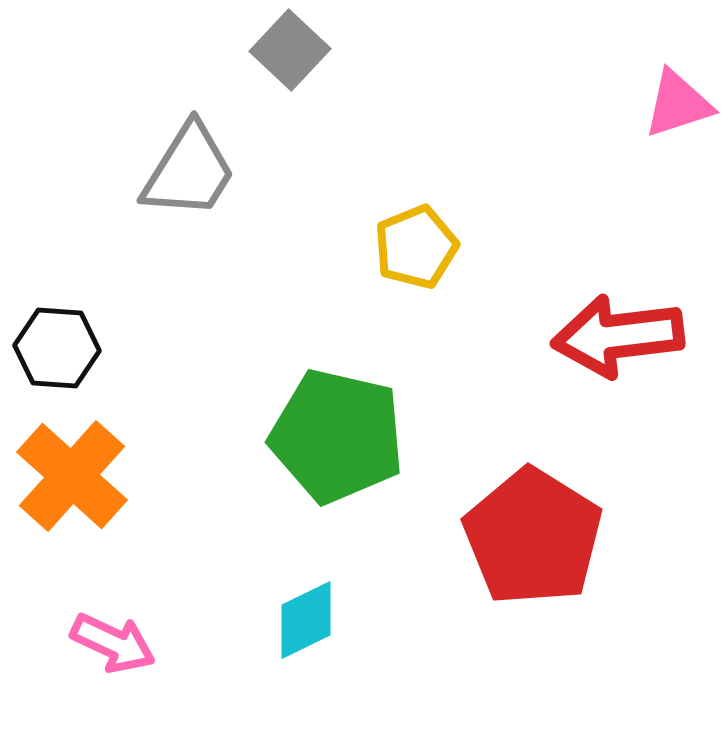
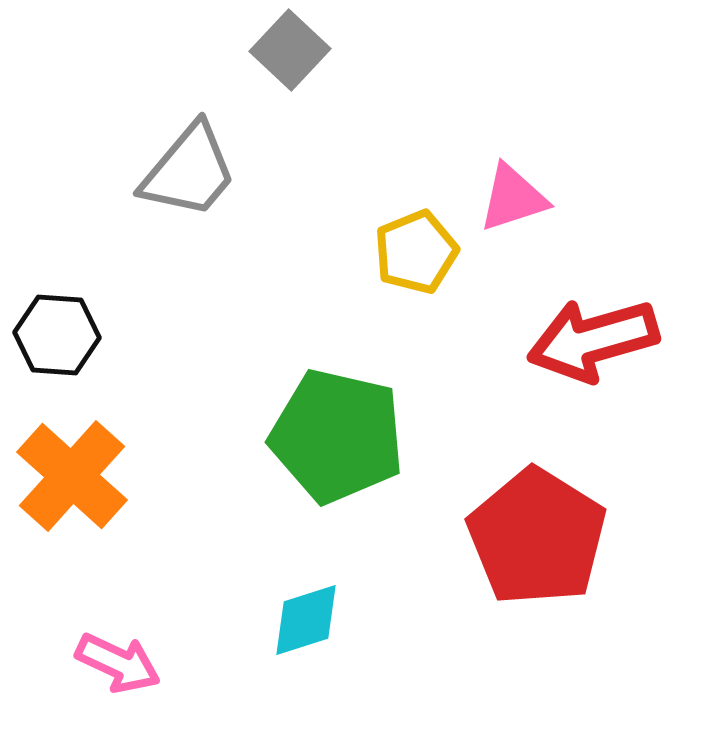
pink triangle: moved 165 px left, 94 px down
gray trapezoid: rotated 8 degrees clockwise
yellow pentagon: moved 5 px down
red arrow: moved 25 px left, 4 px down; rotated 9 degrees counterclockwise
black hexagon: moved 13 px up
red pentagon: moved 4 px right
cyan diamond: rotated 8 degrees clockwise
pink arrow: moved 5 px right, 20 px down
